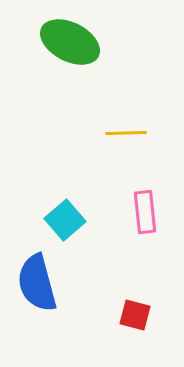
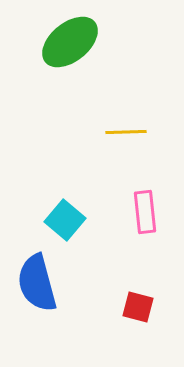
green ellipse: rotated 66 degrees counterclockwise
yellow line: moved 1 px up
cyan square: rotated 9 degrees counterclockwise
red square: moved 3 px right, 8 px up
